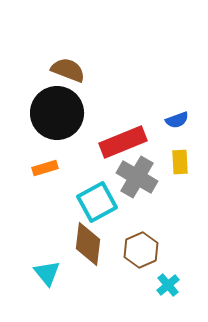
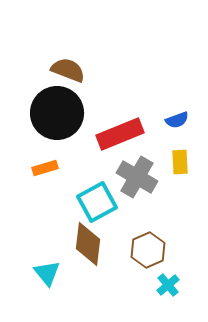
red rectangle: moved 3 px left, 8 px up
brown hexagon: moved 7 px right
